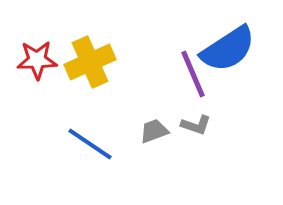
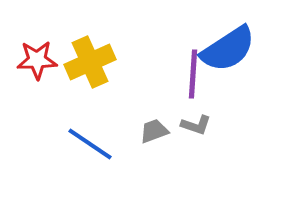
purple line: rotated 27 degrees clockwise
